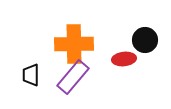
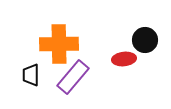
orange cross: moved 15 px left
